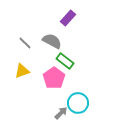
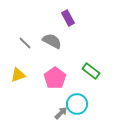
purple rectangle: rotated 70 degrees counterclockwise
green rectangle: moved 26 px right, 10 px down
yellow triangle: moved 4 px left, 4 px down
pink pentagon: moved 1 px right
cyan circle: moved 1 px left, 1 px down
